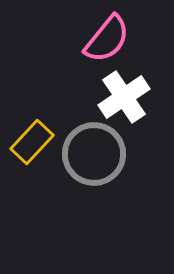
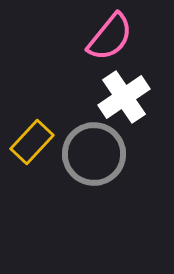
pink semicircle: moved 3 px right, 2 px up
